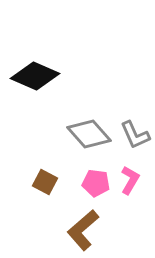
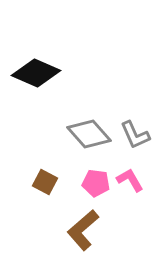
black diamond: moved 1 px right, 3 px up
pink L-shape: rotated 60 degrees counterclockwise
